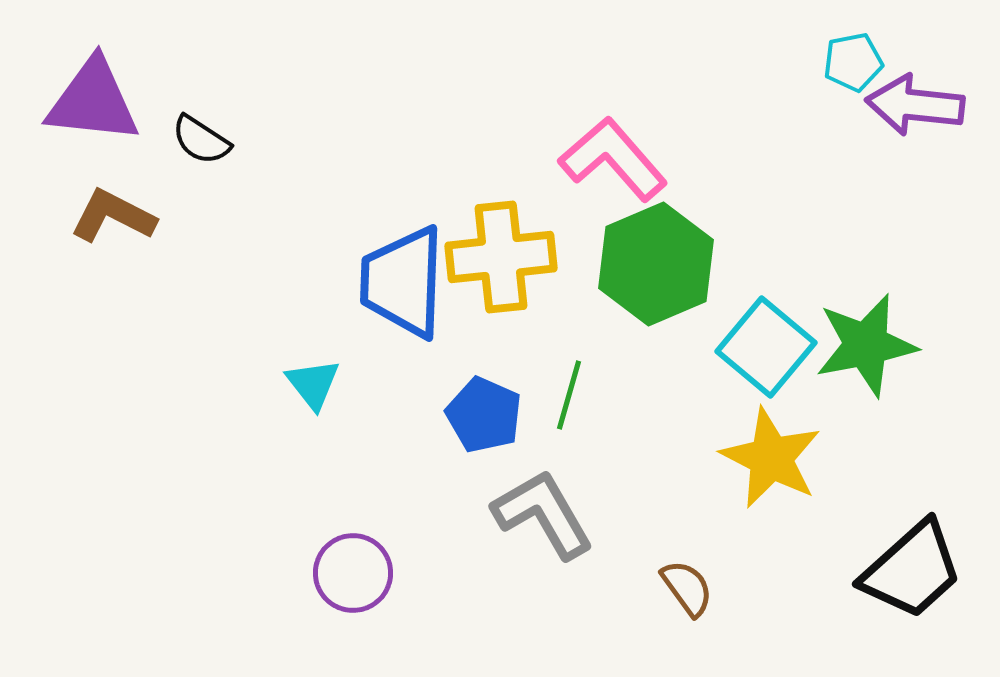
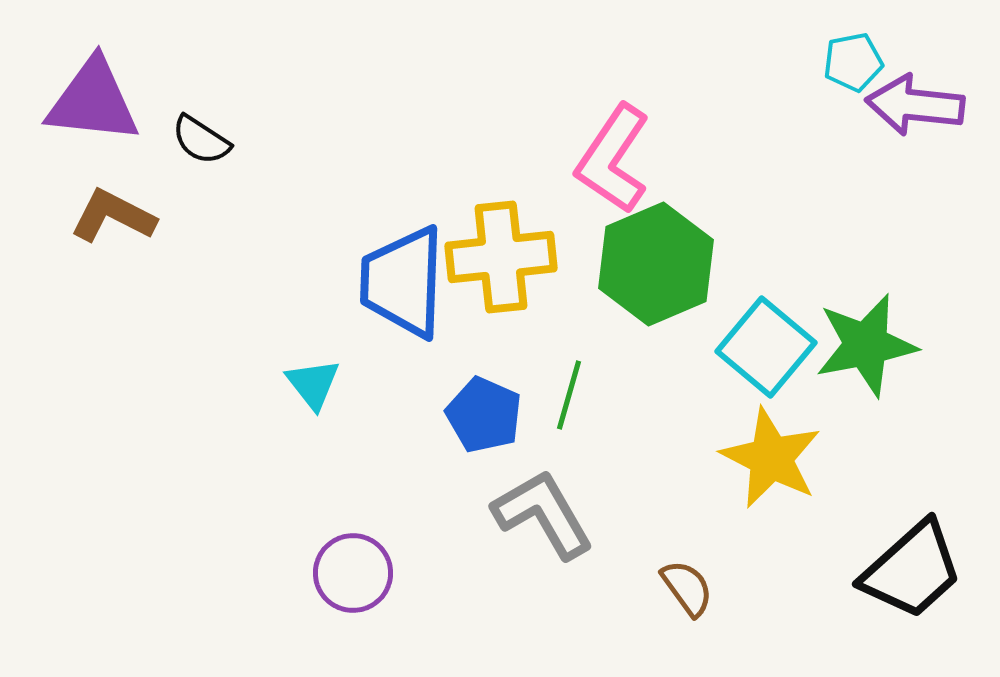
pink L-shape: rotated 105 degrees counterclockwise
